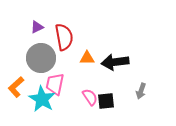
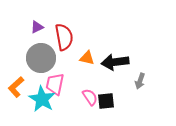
orange triangle: rotated 14 degrees clockwise
gray arrow: moved 1 px left, 10 px up
